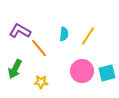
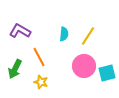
orange line: moved 9 px down; rotated 12 degrees clockwise
pink circle: moved 2 px right, 5 px up
yellow star: rotated 16 degrees clockwise
